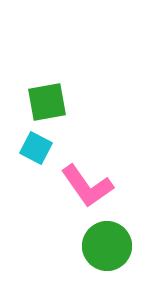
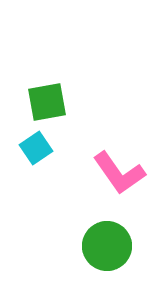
cyan square: rotated 28 degrees clockwise
pink L-shape: moved 32 px right, 13 px up
